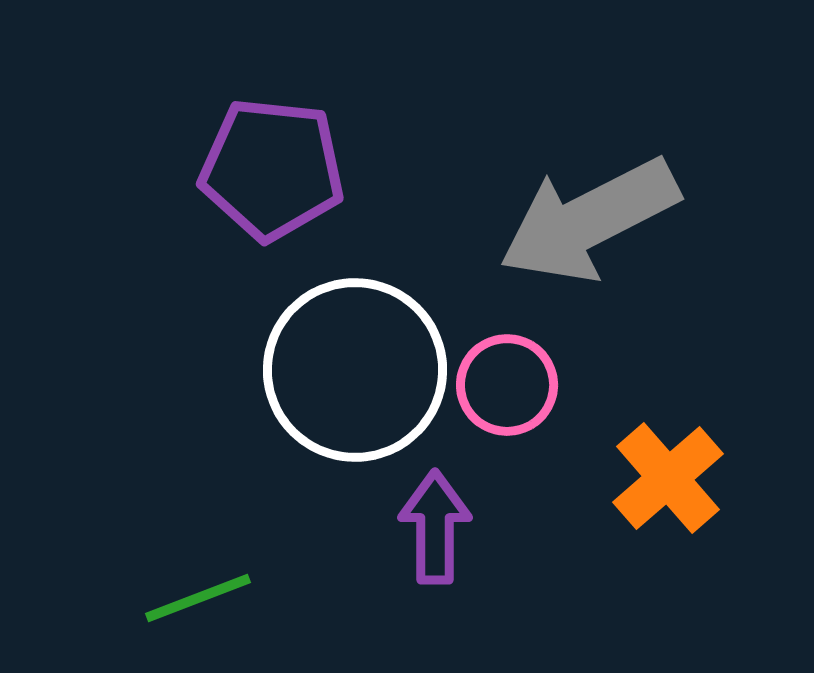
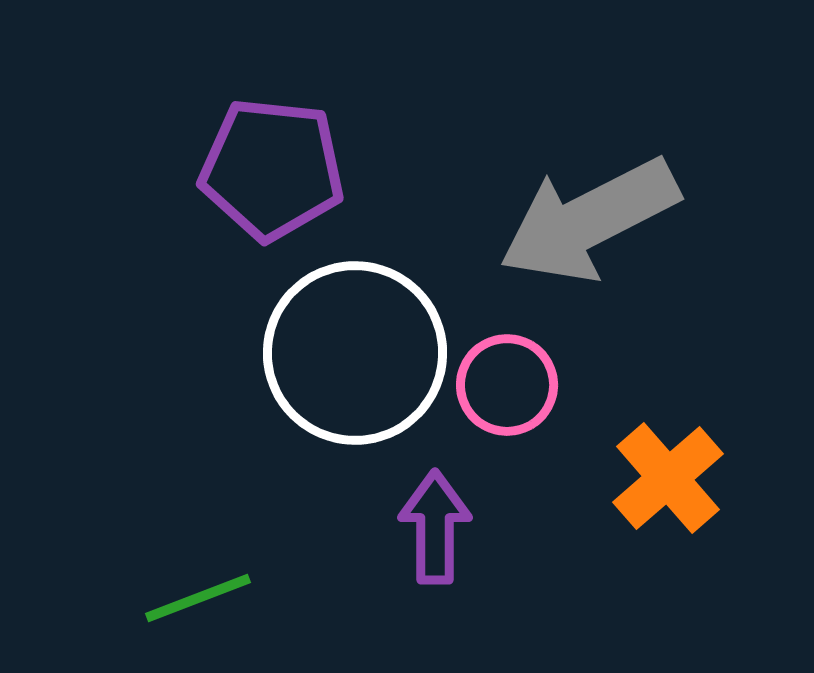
white circle: moved 17 px up
